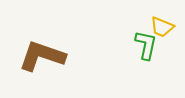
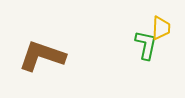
yellow trapezoid: moved 1 px left, 1 px down; rotated 110 degrees counterclockwise
